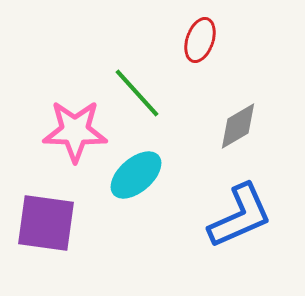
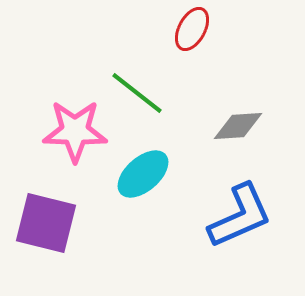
red ellipse: moved 8 px left, 11 px up; rotated 9 degrees clockwise
green line: rotated 10 degrees counterclockwise
gray diamond: rotated 27 degrees clockwise
cyan ellipse: moved 7 px right, 1 px up
purple square: rotated 6 degrees clockwise
